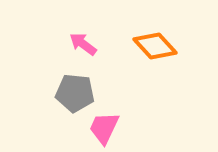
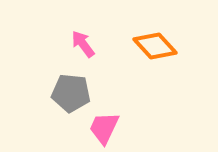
pink arrow: rotated 16 degrees clockwise
gray pentagon: moved 4 px left
